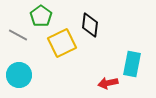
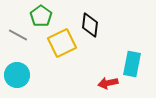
cyan circle: moved 2 px left
